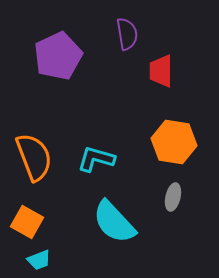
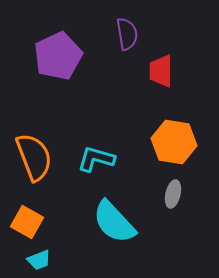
gray ellipse: moved 3 px up
